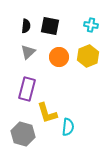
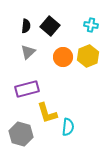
black square: rotated 30 degrees clockwise
orange circle: moved 4 px right
purple rectangle: rotated 60 degrees clockwise
gray hexagon: moved 2 px left
